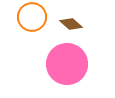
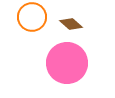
pink circle: moved 1 px up
